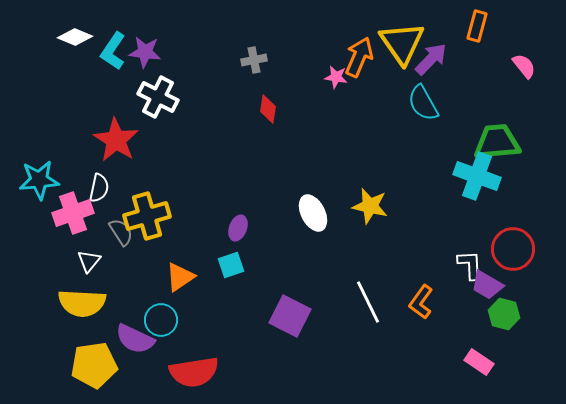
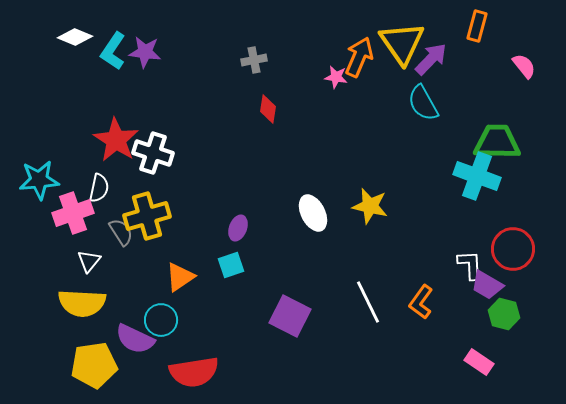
white cross: moved 5 px left, 56 px down; rotated 9 degrees counterclockwise
green trapezoid: rotated 6 degrees clockwise
